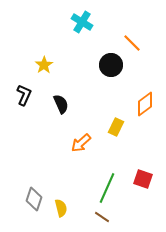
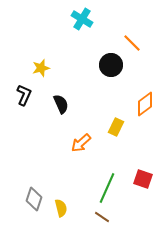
cyan cross: moved 3 px up
yellow star: moved 3 px left, 3 px down; rotated 18 degrees clockwise
